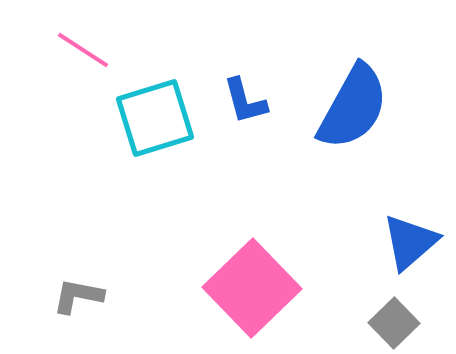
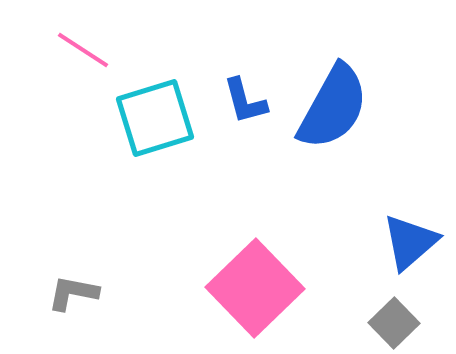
blue semicircle: moved 20 px left
pink square: moved 3 px right
gray L-shape: moved 5 px left, 3 px up
